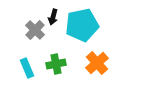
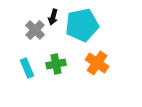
orange cross: rotated 15 degrees counterclockwise
